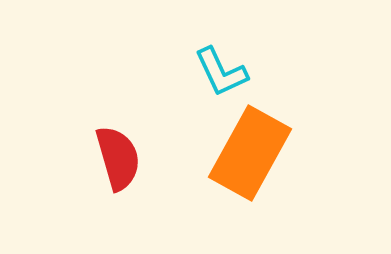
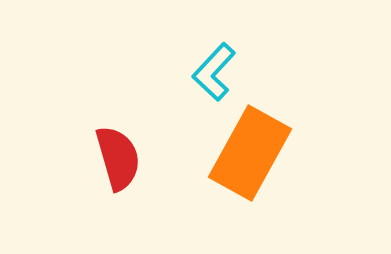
cyan L-shape: moved 7 px left; rotated 68 degrees clockwise
